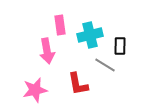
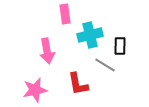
pink rectangle: moved 5 px right, 11 px up
